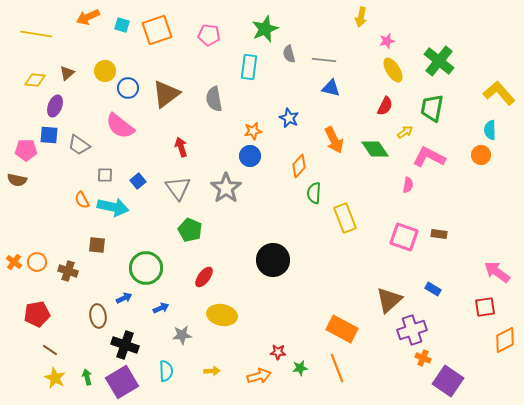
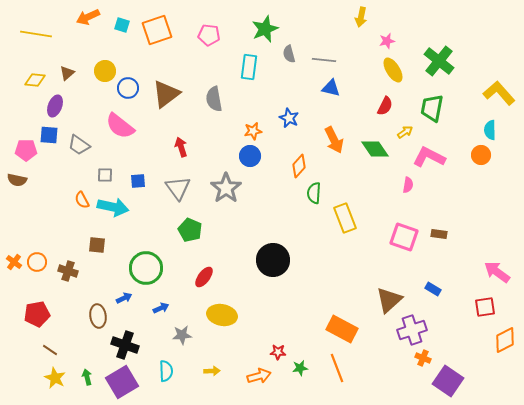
blue square at (138, 181): rotated 35 degrees clockwise
